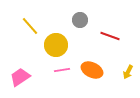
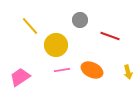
yellow arrow: rotated 40 degrees counterclockwise
